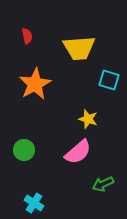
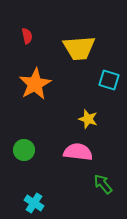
pink semicircle: rotated 132 degrees counterclockwise
green arrow: rotated 75 degrees clockwise
